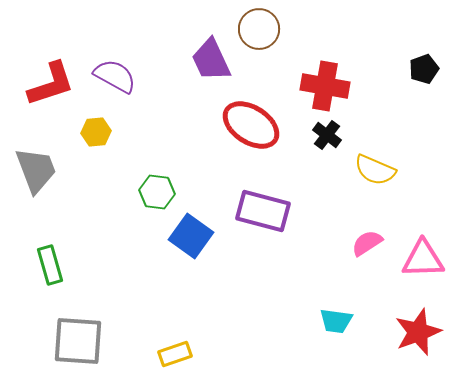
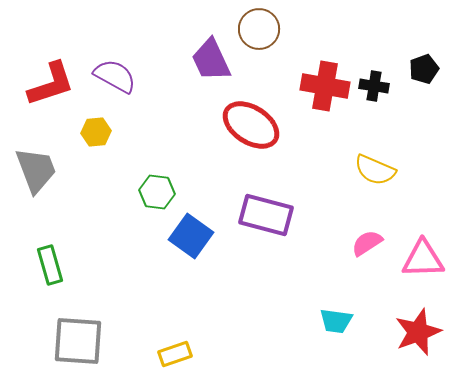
black cross: moved 47 px right, 49 px up; rotated 28 degrees counterclockwise
purple rectangle: moved 3 px right, 4 px down
